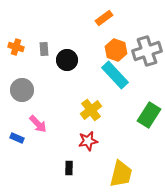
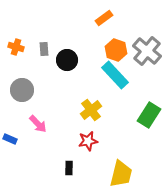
gray cross: rotated 32 degrees counterclockwise
blue rectangle: moved 7 px left, 1 px down
